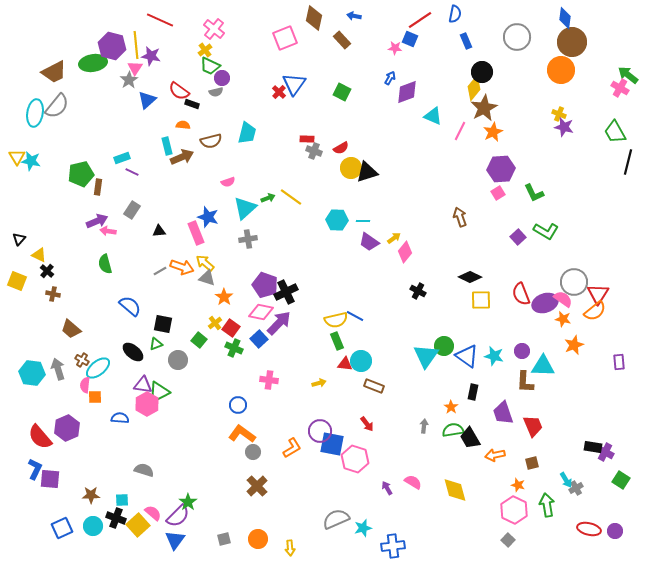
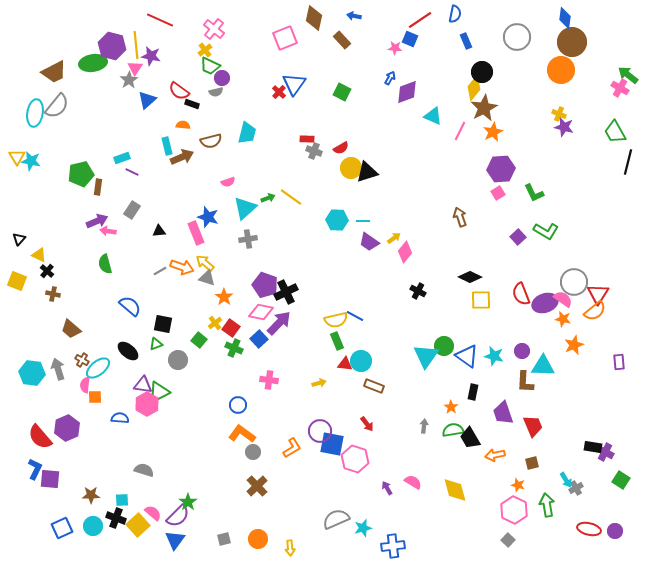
black ellipse at (133, 352): moved 5 px left, 1 px up
